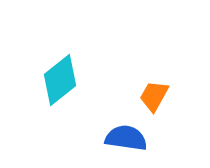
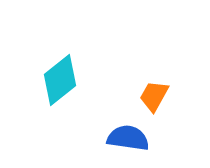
blue semicircle: moved 2 px right
